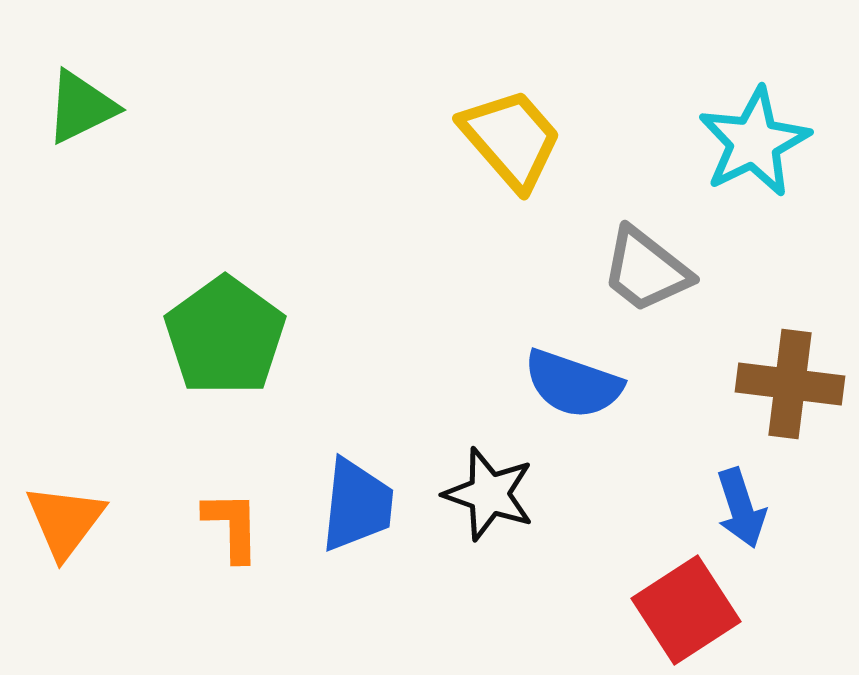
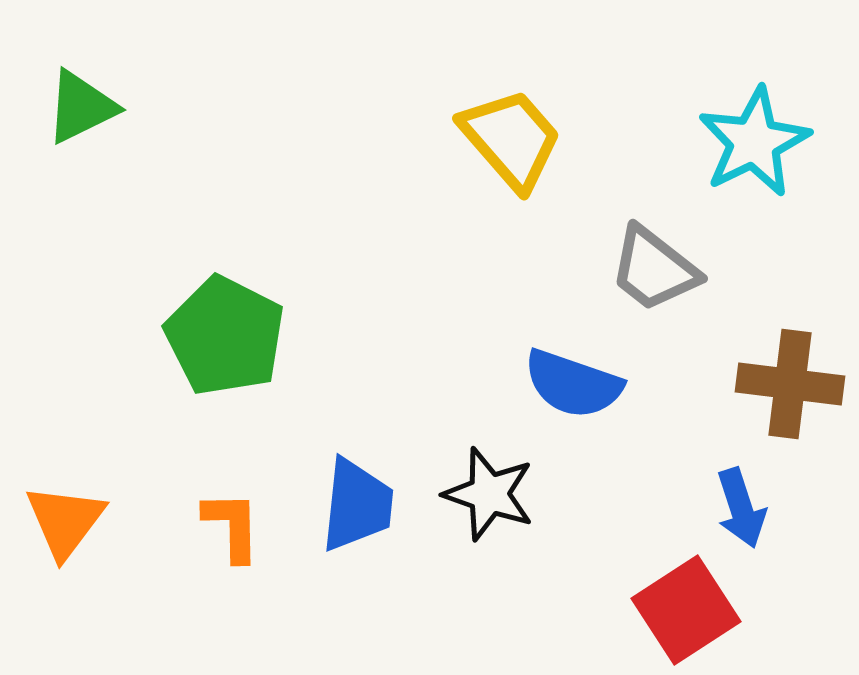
gray trapezoid: moved 8 px right, 1 px up
green pentagon: rotated 9 degrees counterclockwise
